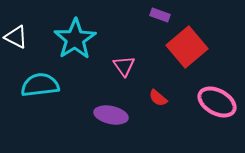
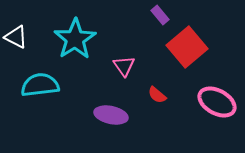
purple rectangle: rotated 30 degrees clockwise
red semicircle: moved 1 px left, 3 px up
